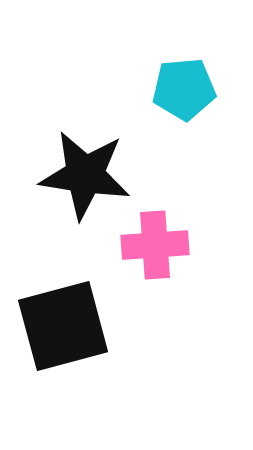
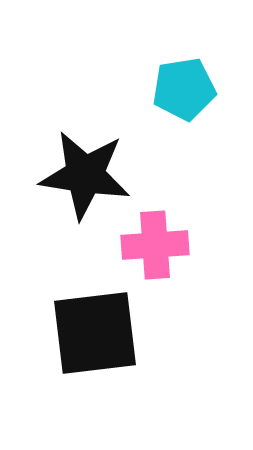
cyan pentagon: rotated 4 degrees counterclockwise
black square: moved 32 px right, 7 px down; rotated 8 degrees clockwise
